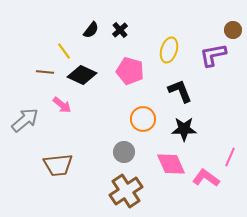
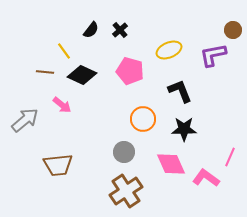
yellow ellipse: rotated 50 degrees clockwise
